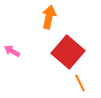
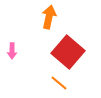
pink arrow: rotated 119 degrees counterclockwise
orange line: moved 21 px left; rotated 24 degrees counterclockwise
